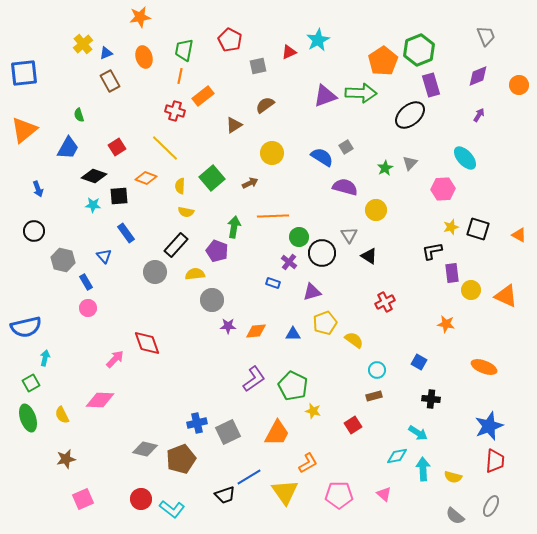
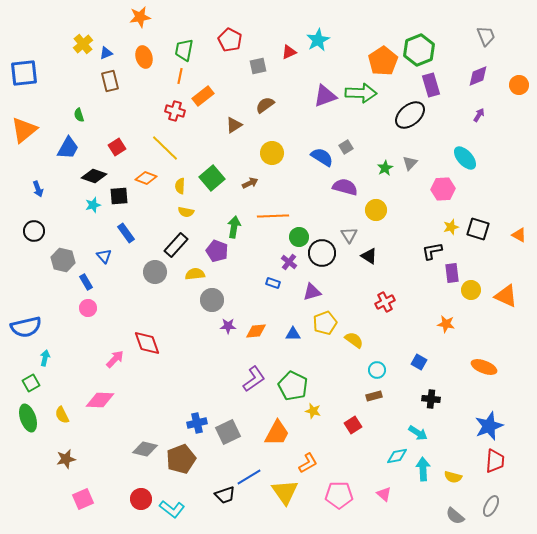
brown rectangle at (110, 81): rotated 15 degrees clockwise
cyan star at (93, 205): rotated 21 degrees counterclockwise
